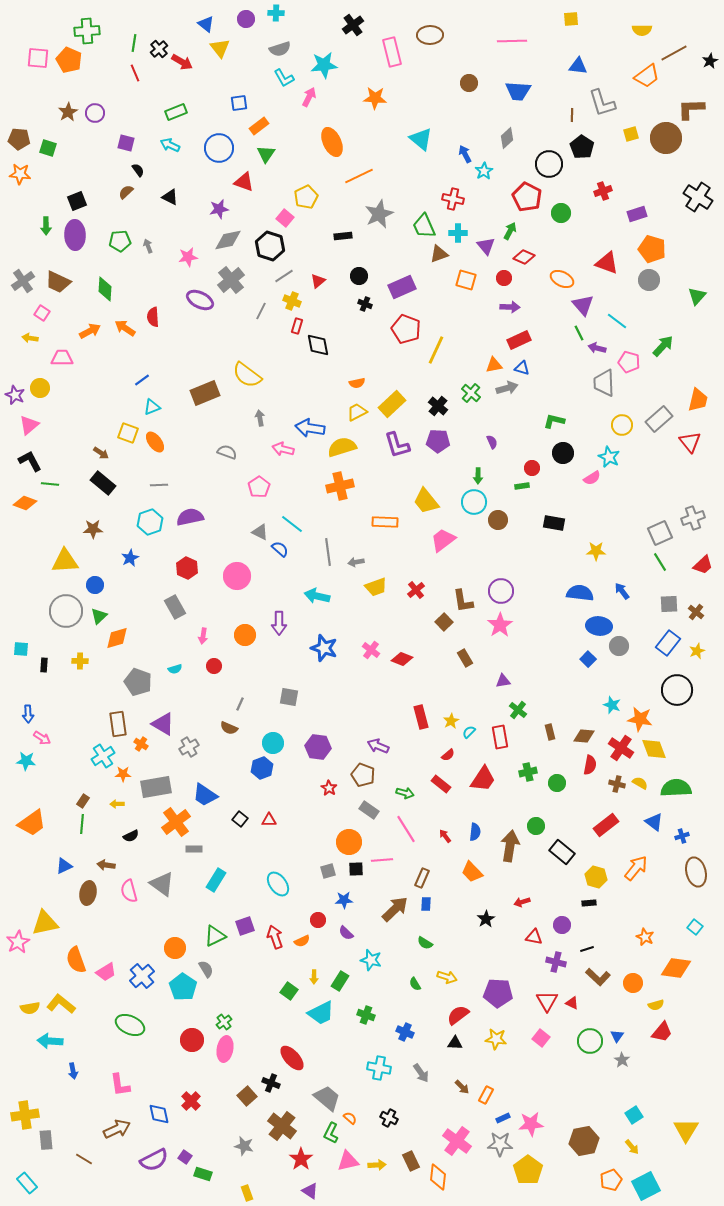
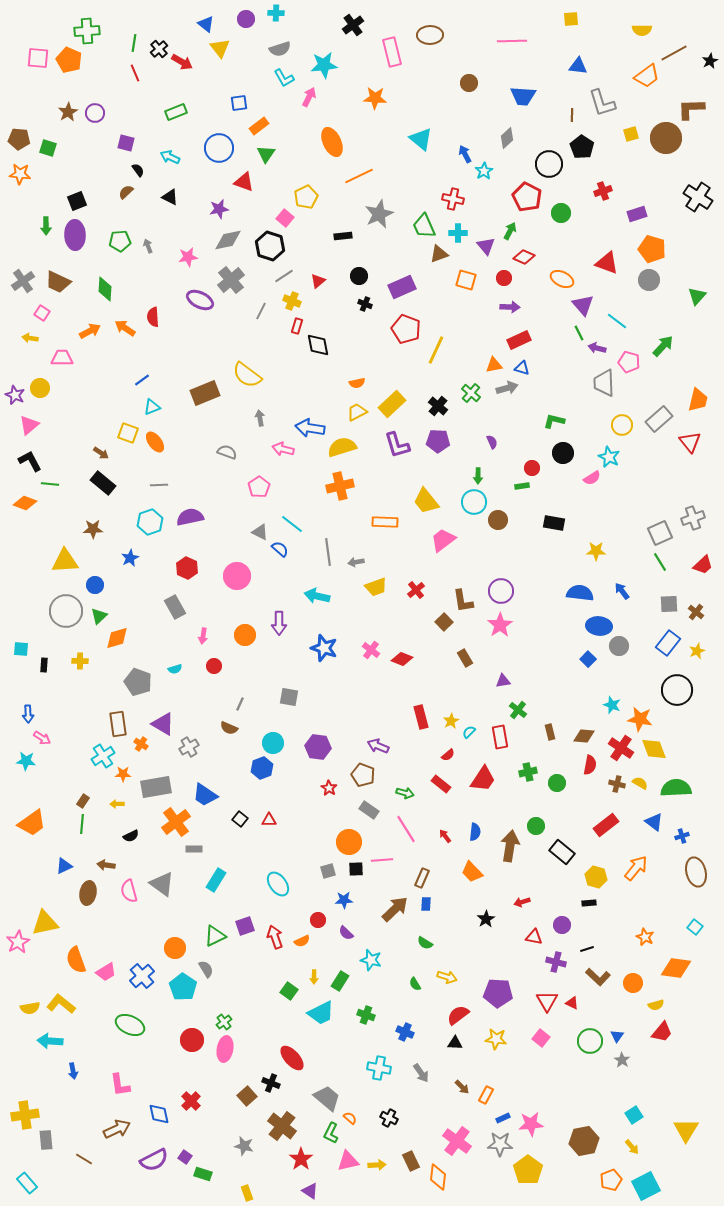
blue trapezoid at (518, 91): moved 5 px right, 5 px down
cyan arrow at (170, 145): moved 12 px down
